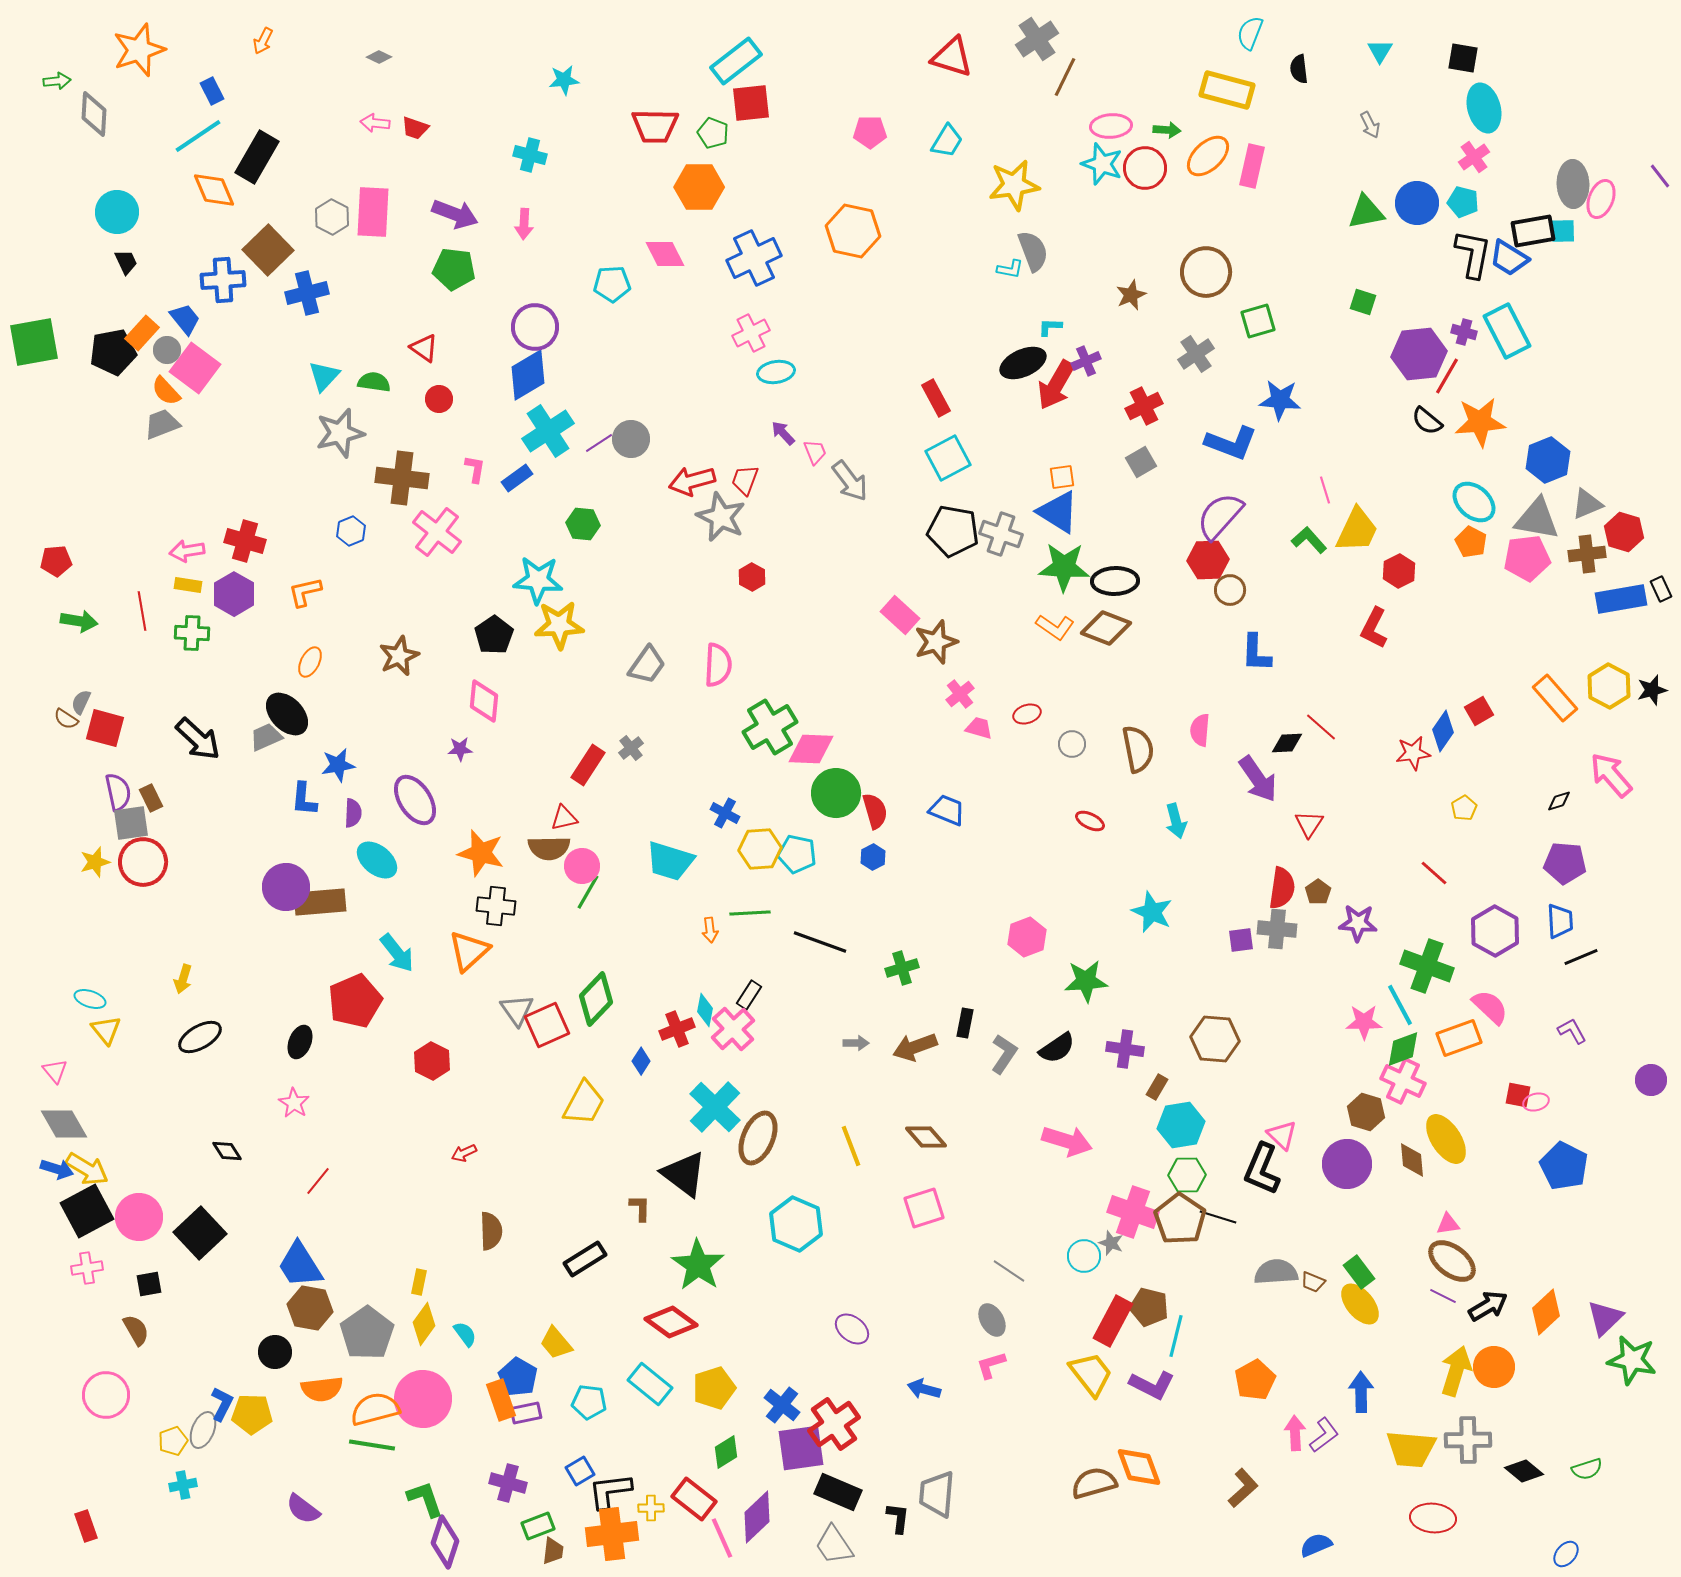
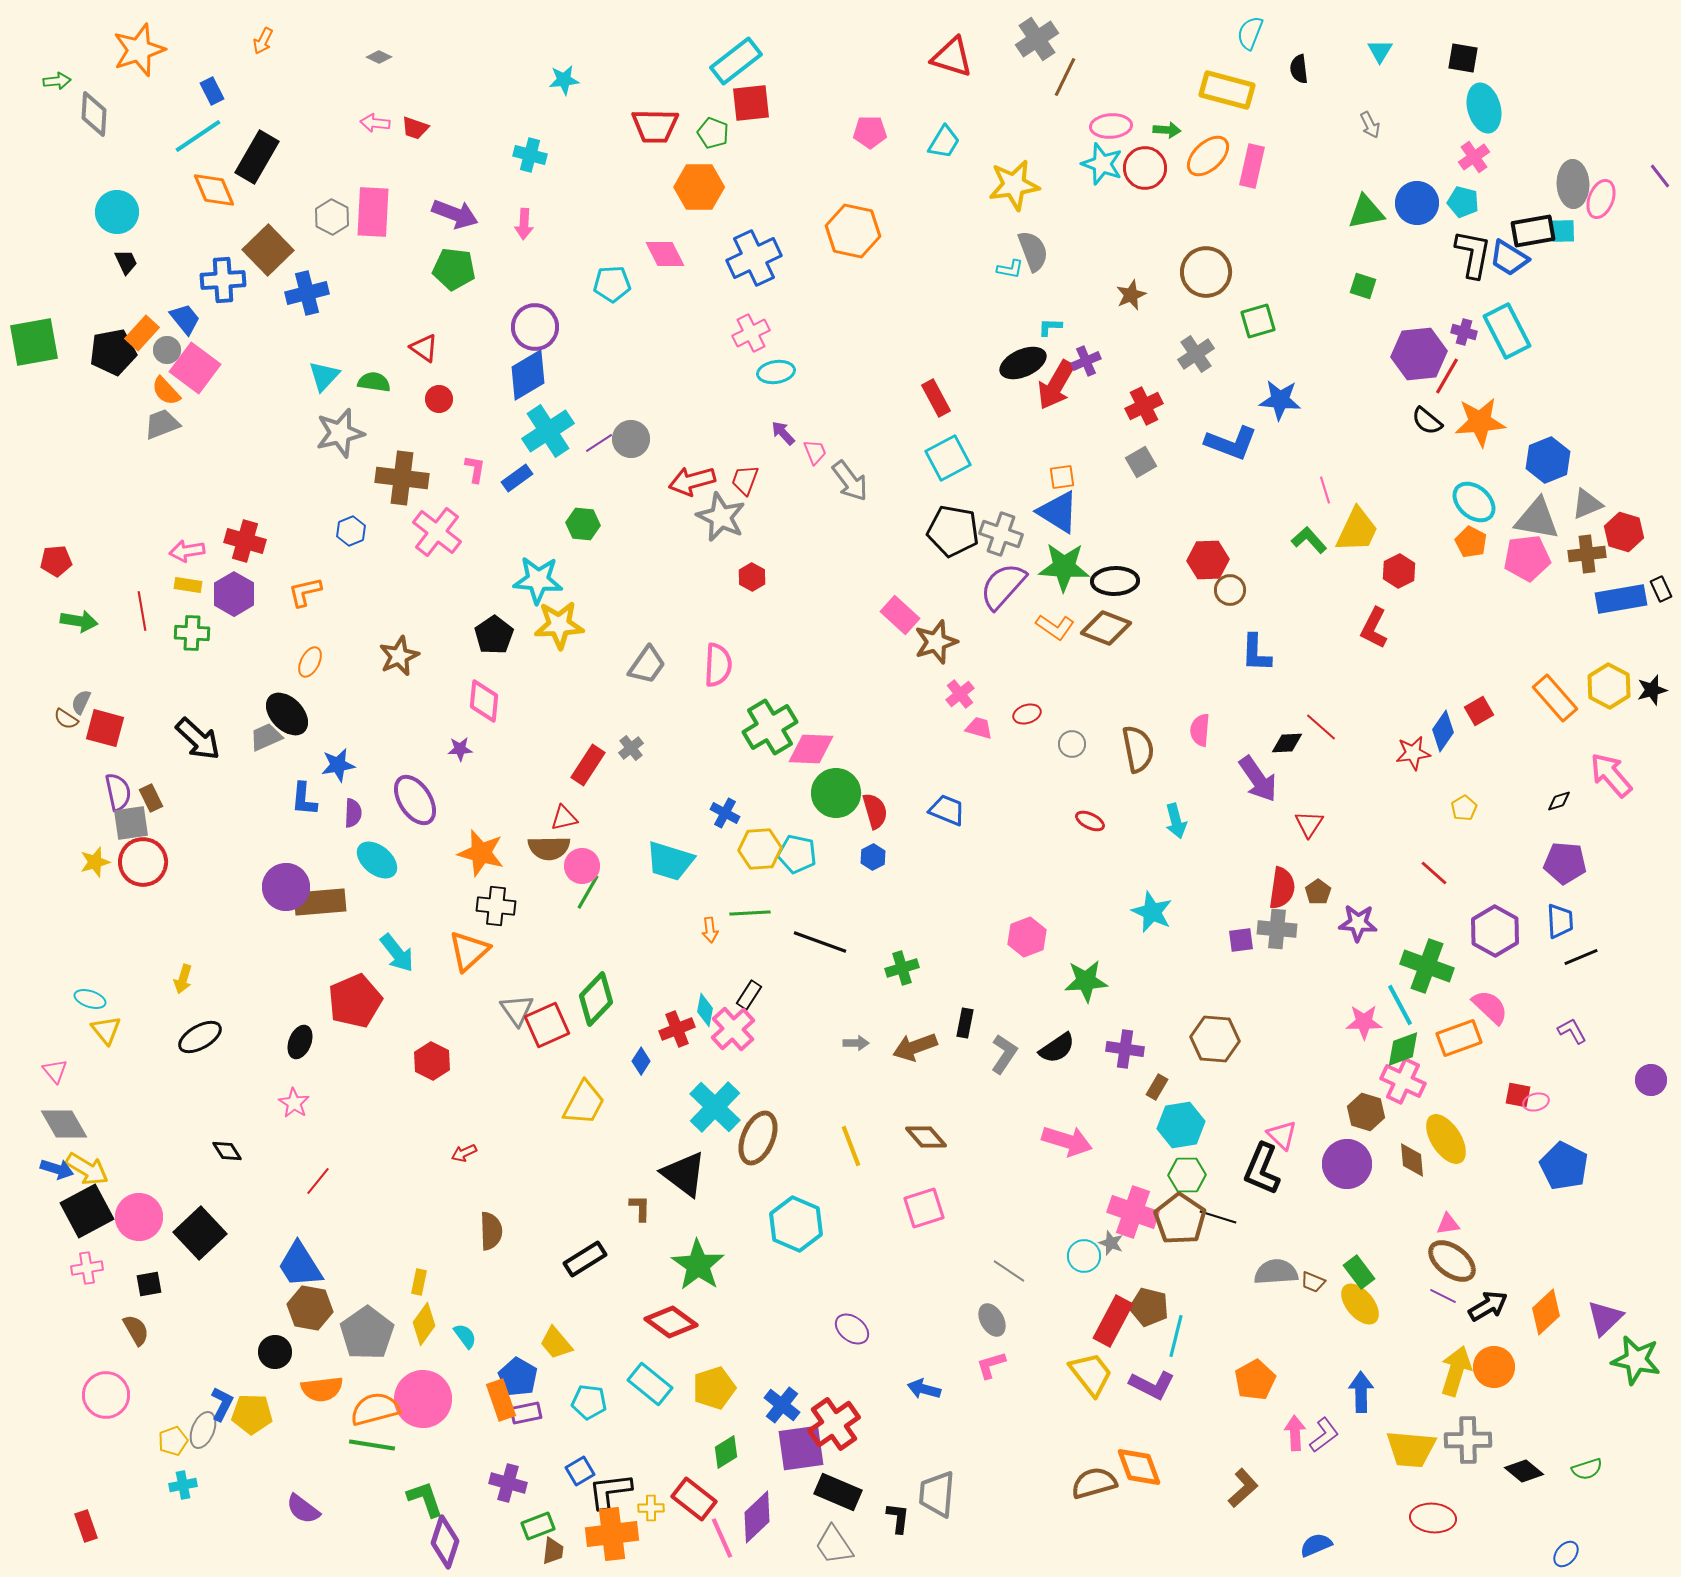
cyan trapezoid at (947, 141): moved 3 px left, 1 px down
green square at (1363, 302): moved 16 px up
purple semicircle at (1220, 516): moved 217 px left, 70 px down
cyan semicircle at (465, 1334): moved 2 px down
green star at (1632, 1360): moved 4 px right
